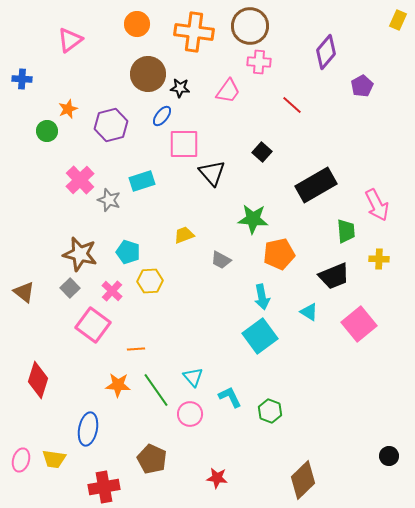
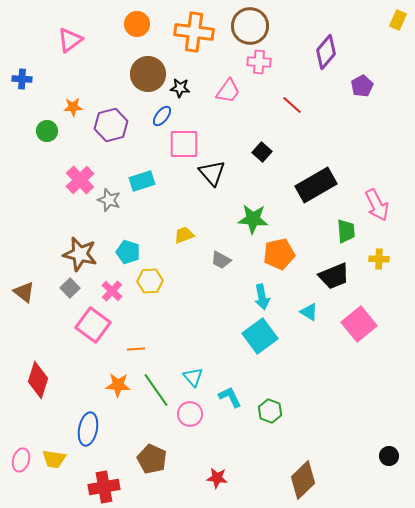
orange star at (68, 109): moved 5 px right, 2 px up; rotated 18 degrees clockwise
